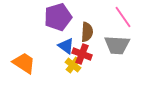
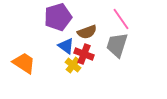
pink line: moved 2 px left, 2 px down
brown semicircle: rotated 66 degrees clockwise
gray trapezoid: rotated 104 degrees clockwise
red cross: moved 2 px right
